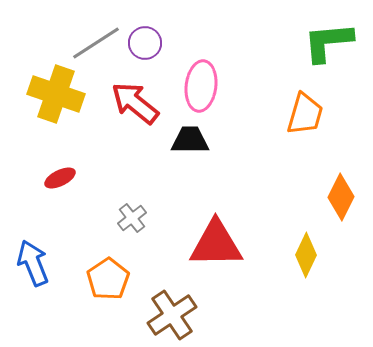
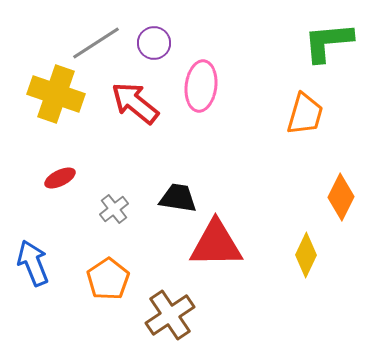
purple circle: moved 9 px right
black trapezoid: moved 12 px left, 58 px down; rotated 9 degrees clockwise
gray cross: moved 18 px left, 9 px up
brown cross: moved 2 px left
